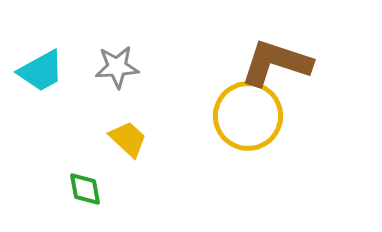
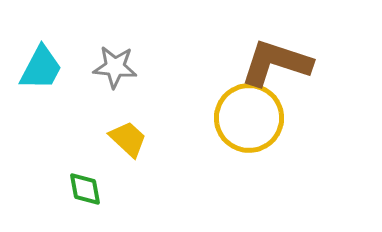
gray star: moved 2 px left; rotated 9 degrees clockwise
cyan trapezoid: moved 3 px up; rotated 33 degrees counterclockwise
yellow circle: moved 1 px right, 2 px down
